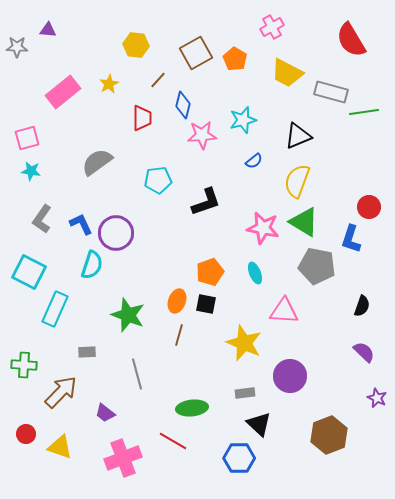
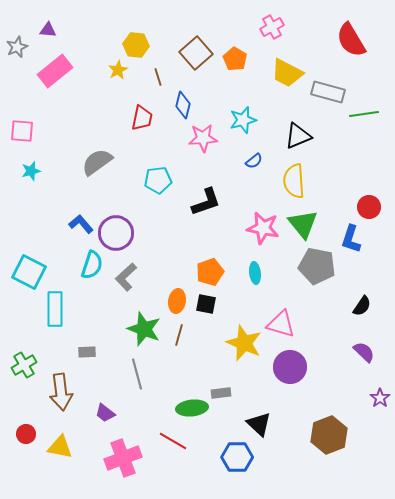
gray star at (17, 47): rotated 25 degrees counterclockwise
brown square at (196, 53): rotated 12 degrees counterclockwise
brown line at (158, 80): moved 3 px up; rotated 60 degrees counterclockwise
yellow star at (109, 84): moved 9 px right, 14 px up
pink rectangle at (63, 92): moved 8 px left, 21 px up
gray rectangle at (331, 92): moved 3 px left
green line at (364, 112): moved 2 px down
red trapezoid at (142, 118): rotated 12 degrees clockwise
pink star at (202, 135): moved 1 px right, 3 px down
pink square at (27, 138): moved 5 px left, 7 px up; rotated 20 degrees clockwise
cyan star at (31, 171): rotated 24 degrees counterclockwise
yellow semicircle at (297, 181): moved 3 px left; rotated 24 degrees counterclockwise
gray L-shape at (42, 219): moved 84 px right, 58 px down; rotated 12 degrees clockwise
green triangle at (304, 222): moved 1 px left, 2 px down; rotated 20 degrees clockwise
blue L-shape at (81, 224): rotated 15 degrees counterclockwise
cyan ellipse at (255, 273): rotated 15 degrees clockwise
orange ellipse at (177, 301): rotated 10 degrees counterclockwise
black semicircle at (362, 306): rotated 15 degrees clockwise
cyan rectangle at (55, 309): rotated 24 degrees counterclockwise
pink triangle at (284, 311): moved 3 px left, 13 px down; rotated 12 degrees clockwise
green star at (128, 315): moved 16 px right, 14 px down
green cross at (24, 365): rotated 35 degrees counterclockwise
purple circle at (290, 376): moved 9 px up
brown arrow at (61, 392): rotated 129 degrees clockwise
gray rectangle at (245, 393): moved 24 px left
purple star at (377, 398): moved 3 px right; rotated 12 degrees clockwise
yellow triangle at (60, 447): rotated 8 degrees counterclockwise
blue hexagon at (239, 458): moved 2 px left, 1 px up
